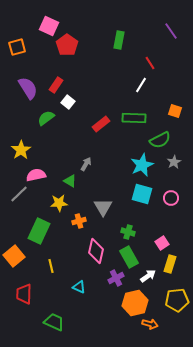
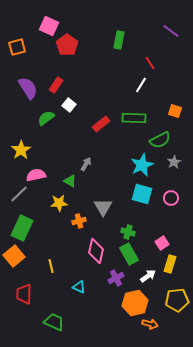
purple line at (171, 31): rotated 18 degrees counterclockwise
white square at (68, 102): moved 1 px right, 3 px down
green rectangle at (39, 231): moved 17 px left, 3 px up
green rectangle at (129, 257): moved 3 px up
